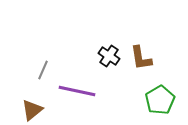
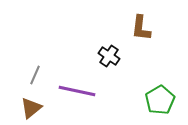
brown L-shape: moved 30 px up; rotated 16 degrees clockwise
gray line: moved 8 px left, 5 px down
brown triangle: moved 1 px left, 2 px up
